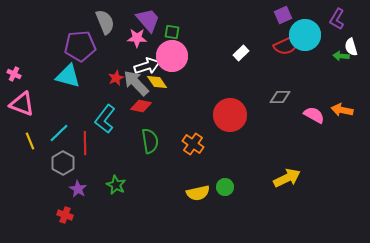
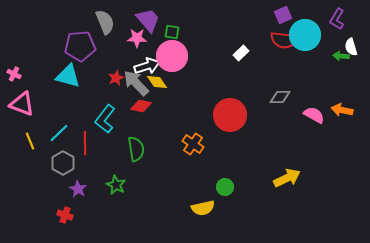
red semicircle: moved 3 px left, 5 px up; rotated 32 degrees clockwise
green semicircle: moved 14 px left, 8 px down
yellow semicircle: moved 5 px right, 15 px down
